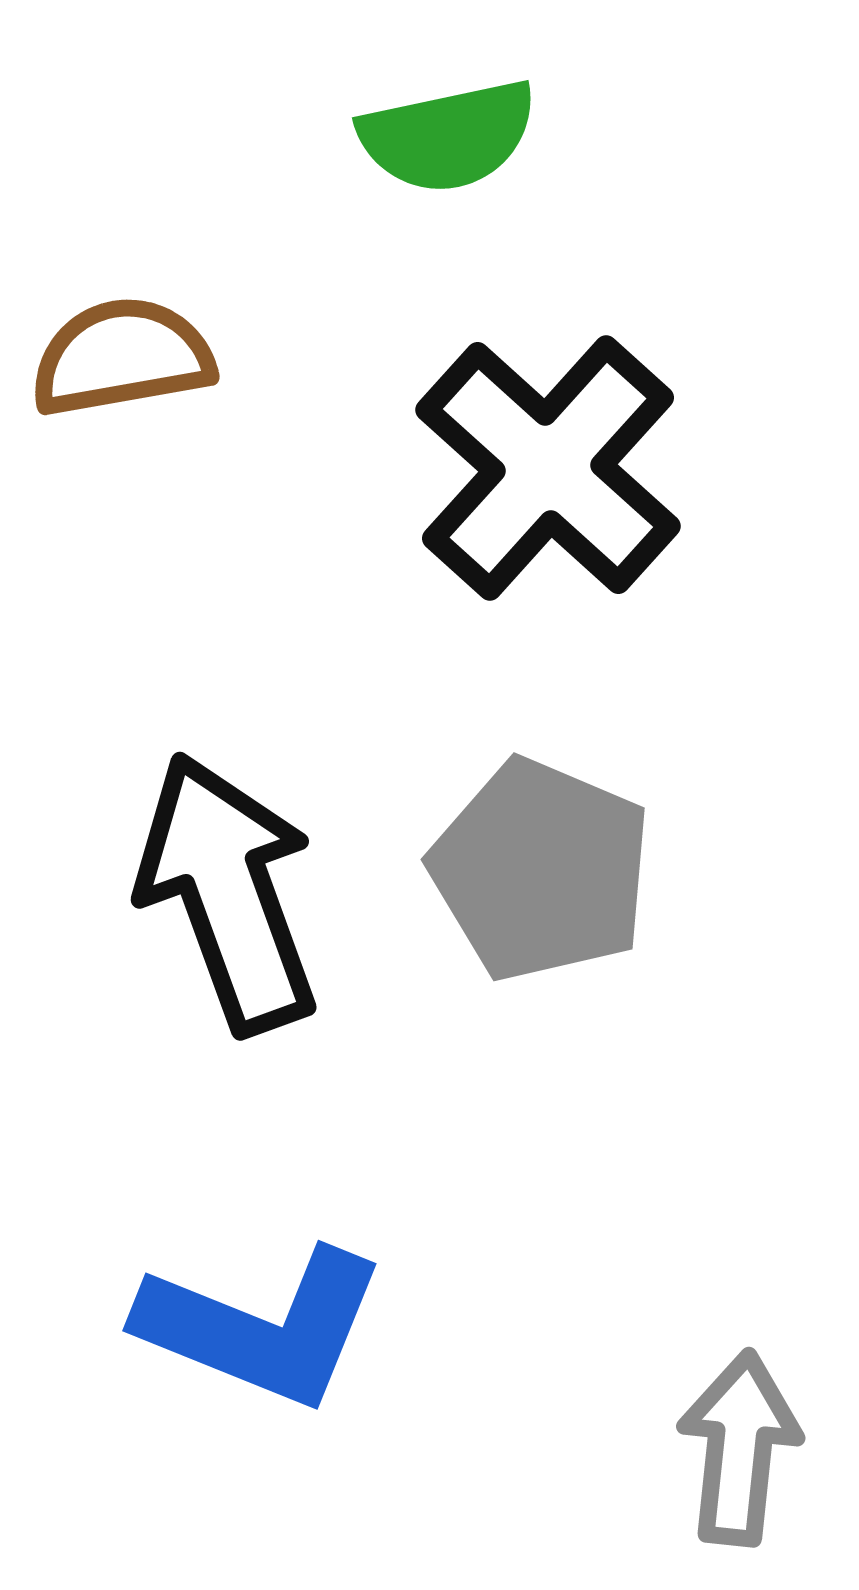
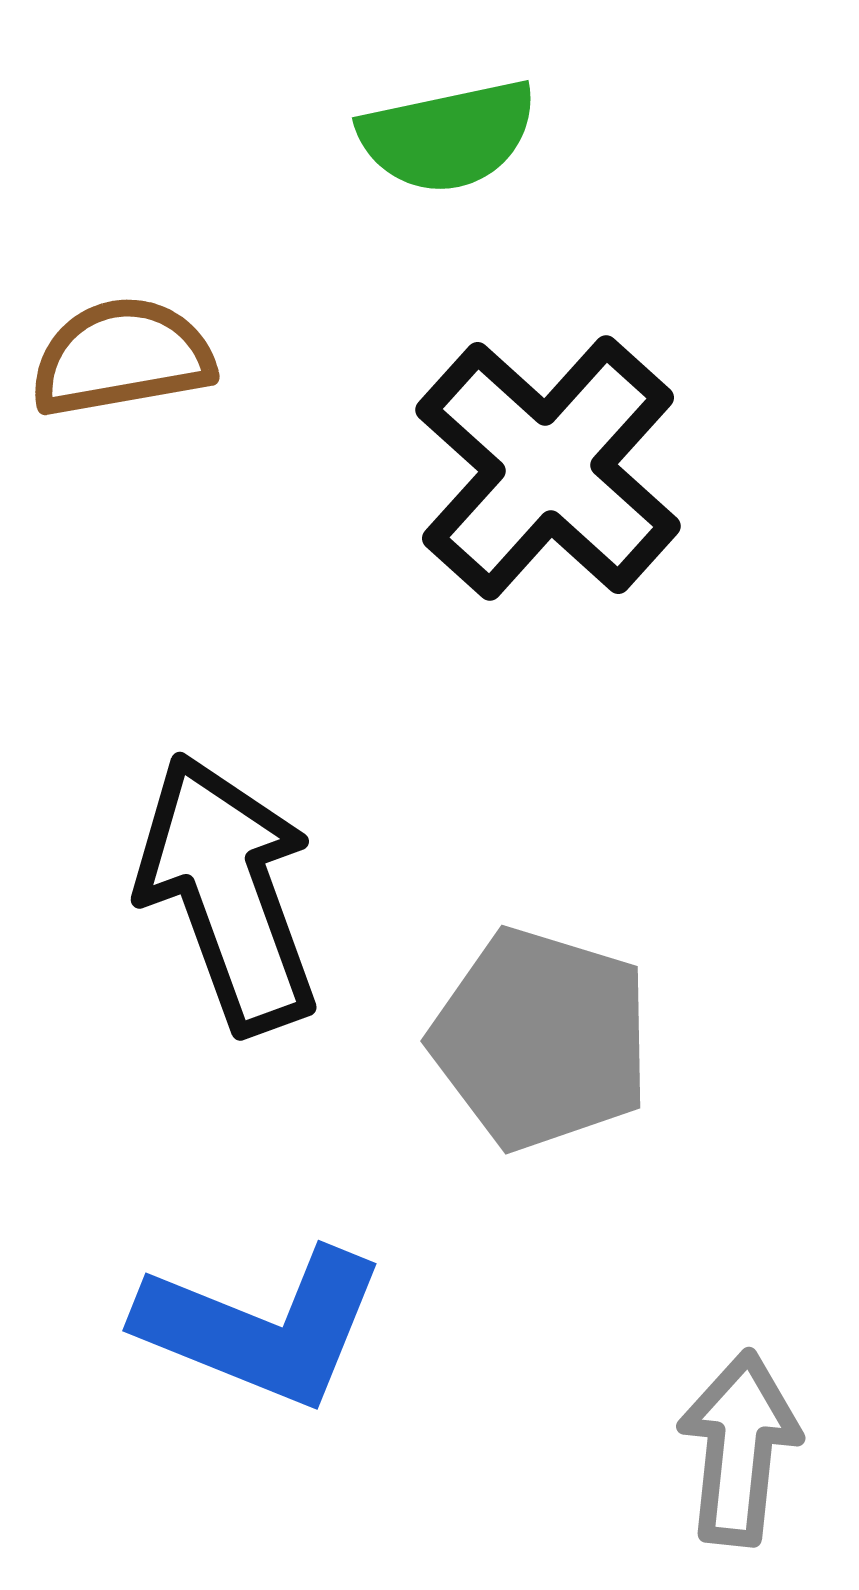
gray pentagon: moved 169 px down; rotated 6 degrees counterclockwise
